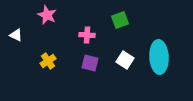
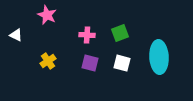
green square: moved 13 px down
white square: moved 3 px left, 3 px down; rotated 18 degrees counterclockwise
